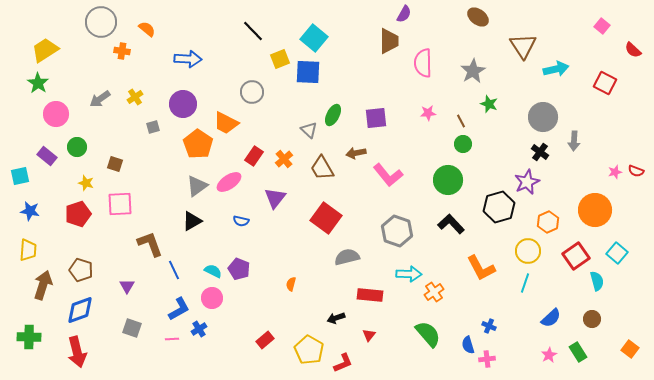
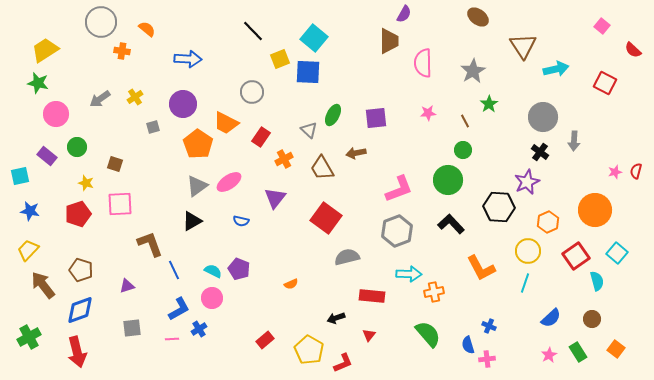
green star at (38, 83): rotated 20 degrees counterclockwise
green star at (489, 104): rotated 18 degrees clockwise
brown line at (461, 121): moved 4 px right
green circle at (463, 144): moved 6 px down
red rectangle at (254, 156): moved 7 px right, 19 px up
orange cross at (284, 159): rotated 12 degrees clockwise
red semicircle at (636, 171): rotated 84 degrees clockwise
pink L-shape at (388, 175): moved 11 px right, 14 px down; rotated 72 degrees counterclockwise
black hexagon at (499, 207): rotated 20 degrees clockwise
gray hexagon at (397, 231): rotated 20 degrees clockwise
yellow trapezoid at (28, 250): rotated 140 degrees counterclockwise
orange semicircle at (291, 284): rotated 128 degrees counterclockwise
brown arrow at (43, 285): rotated 56 degrees counterclockwise
purple triangle at (127, 286): rotated 42 degrees clockwise
orange cross at (434, 292): rotated 24 degrees clockwise
red rectangle at (370, 295): moved 2 px right, 1 px down
gray square at (132, 328): rotated 24 degrees counterclockwise
green cross at (29, 337): rotated 30 degrees counterclockwise
orange square at (630, 349): moved 14 px left
